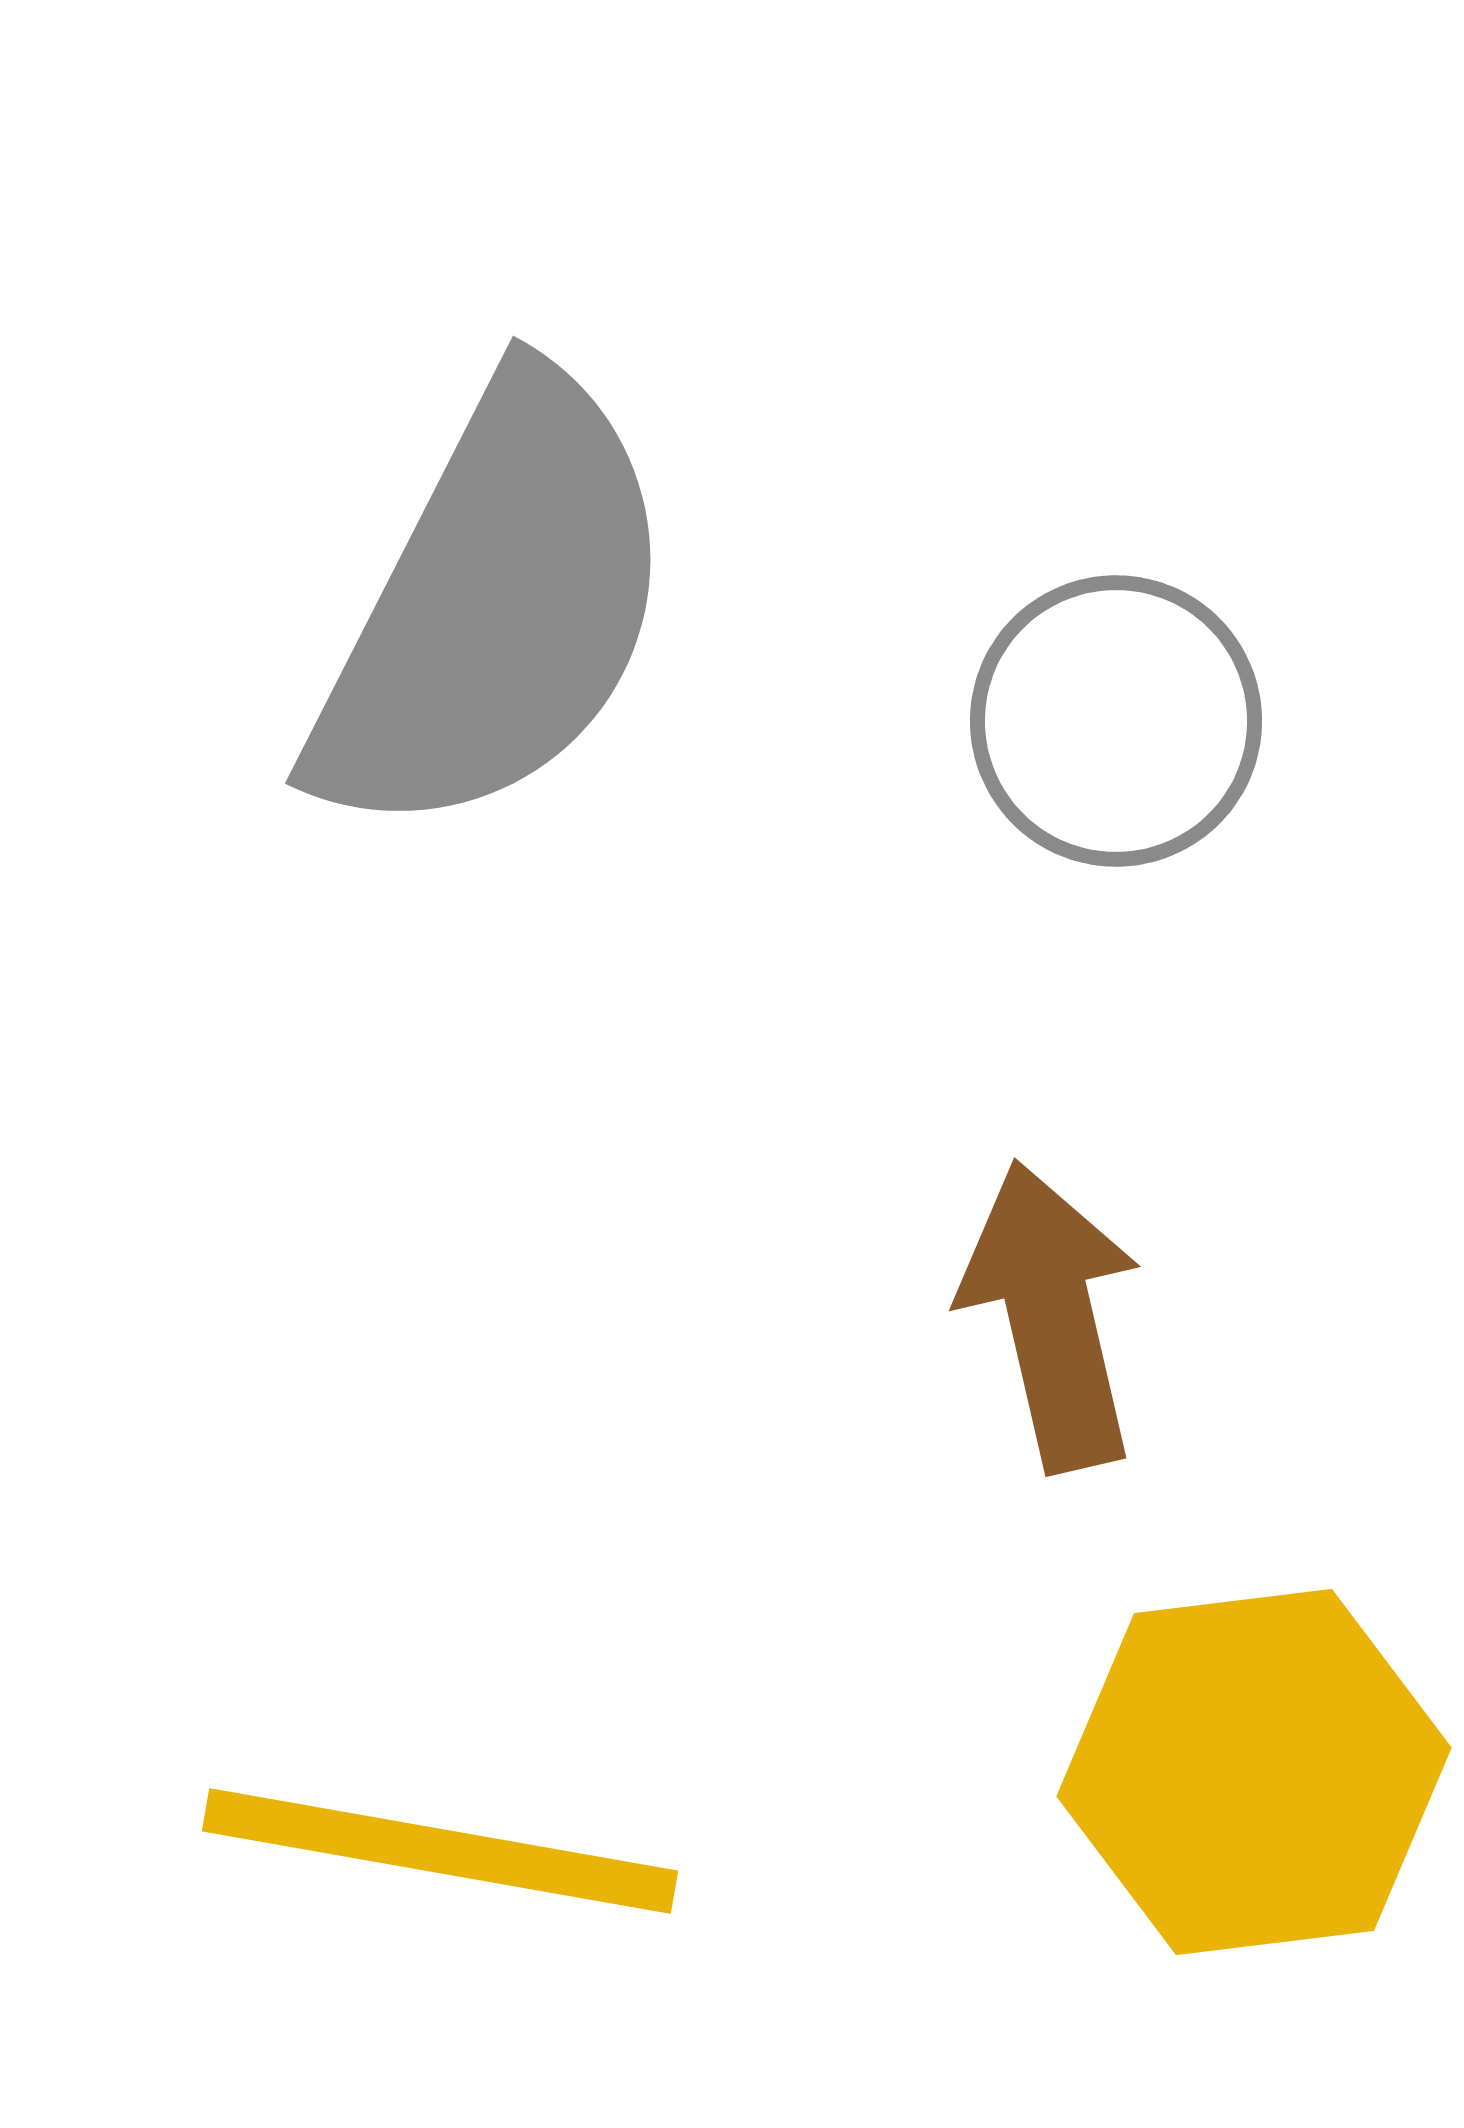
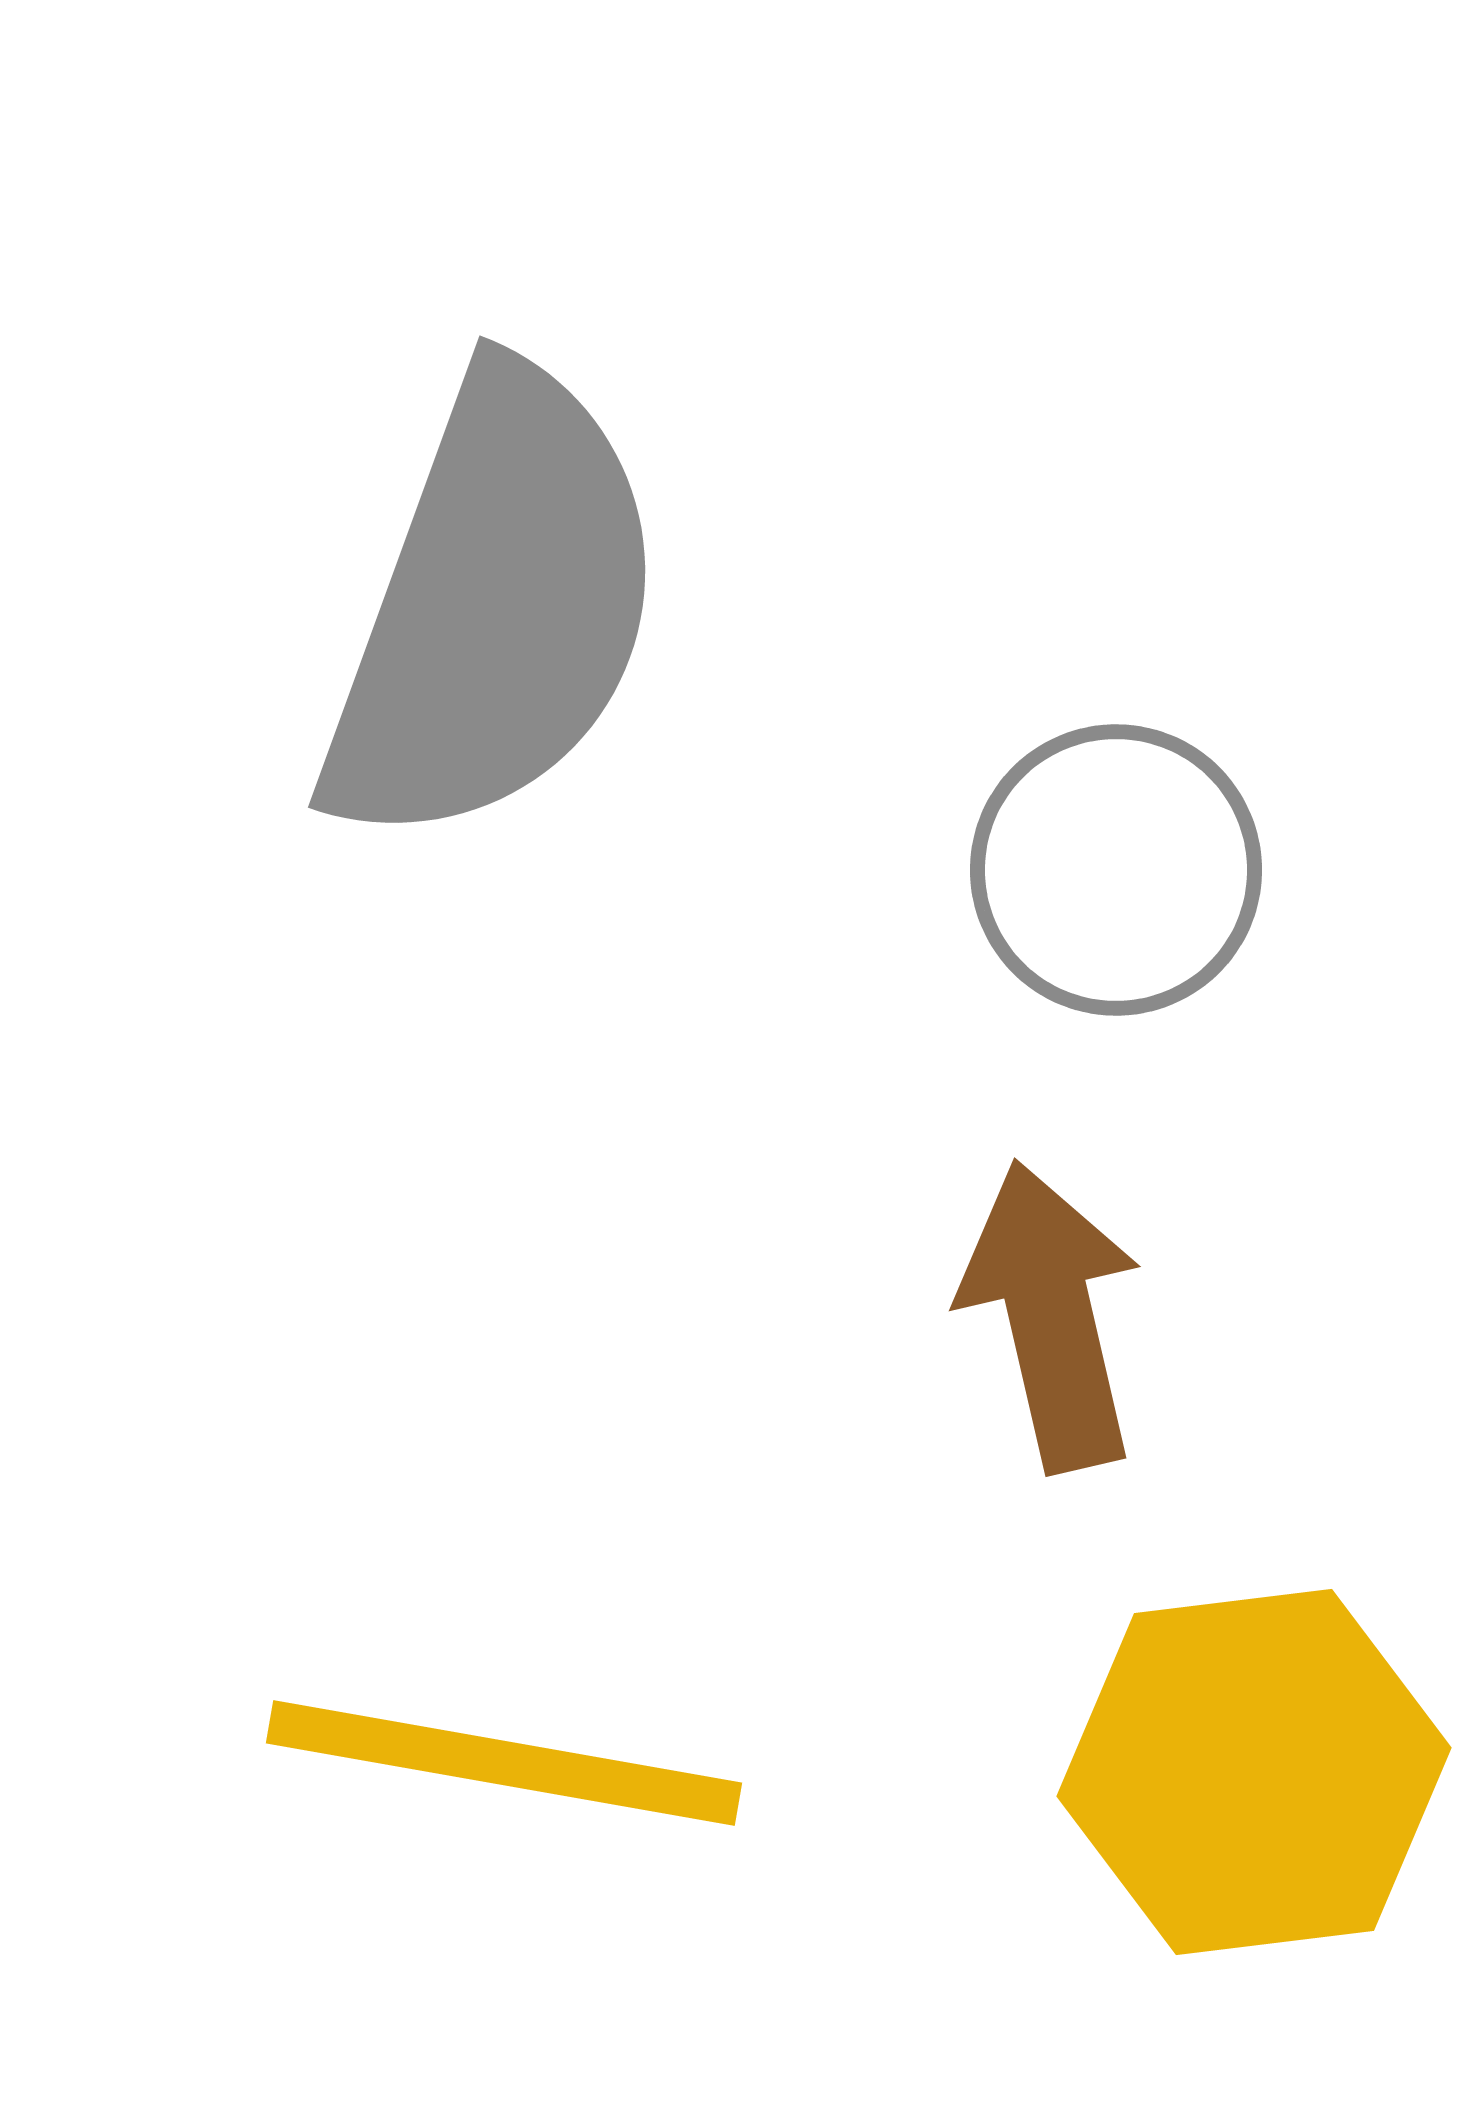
gray semicircle: rotated 7 degrees counterclockwise
gray circle: moved 149 px down
yellow line: moved 64 px right, 88 px up
